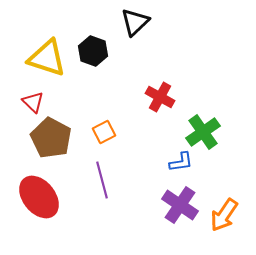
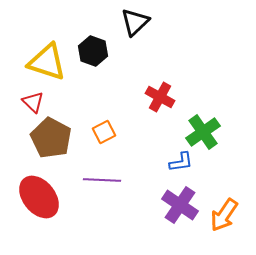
yellow triangle: moved 4 px down
purple line: rotated 72 degrees counterclockwise
